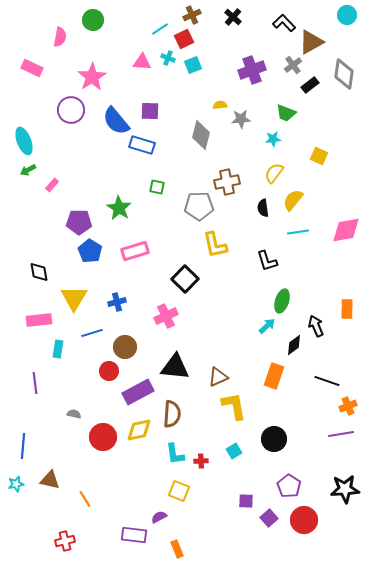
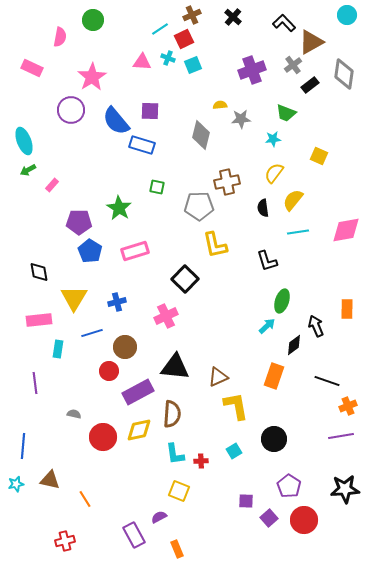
yellow L-shape at (234, 406): moved 2 px right
purple line at (341, 434): moved 2 px down
purple rectangle at (134, 535): rotated 55 degrees clockwise
